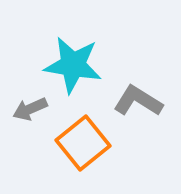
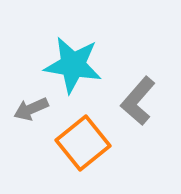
gray L-shape: rotated 81 degrees counterclockwise
gray arrow: moved 1 px right
